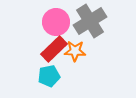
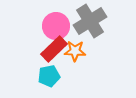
pink circle: moved 4 px down
